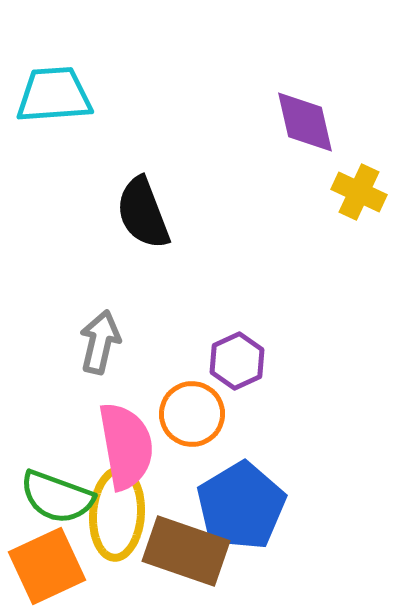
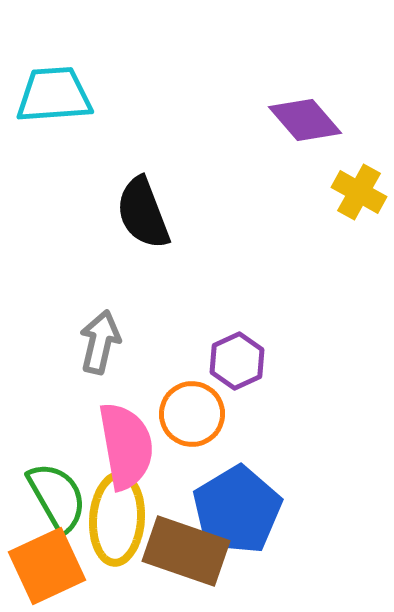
purple diamond: moved 2 px up; rotated 28 degrees counterclockwise
yellow cross: rotated 4 degrees clockwise
green semicircle: rotated 140 degrees counterclockwise
blue pentagon: moved 4 px left, 4 px down
yellow ellipse: moved 5 px down
